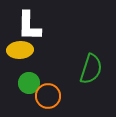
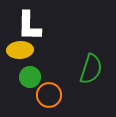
green circle: moved 1 px right, 6 px up
orange circle: moved 1 px right, 1 px up
